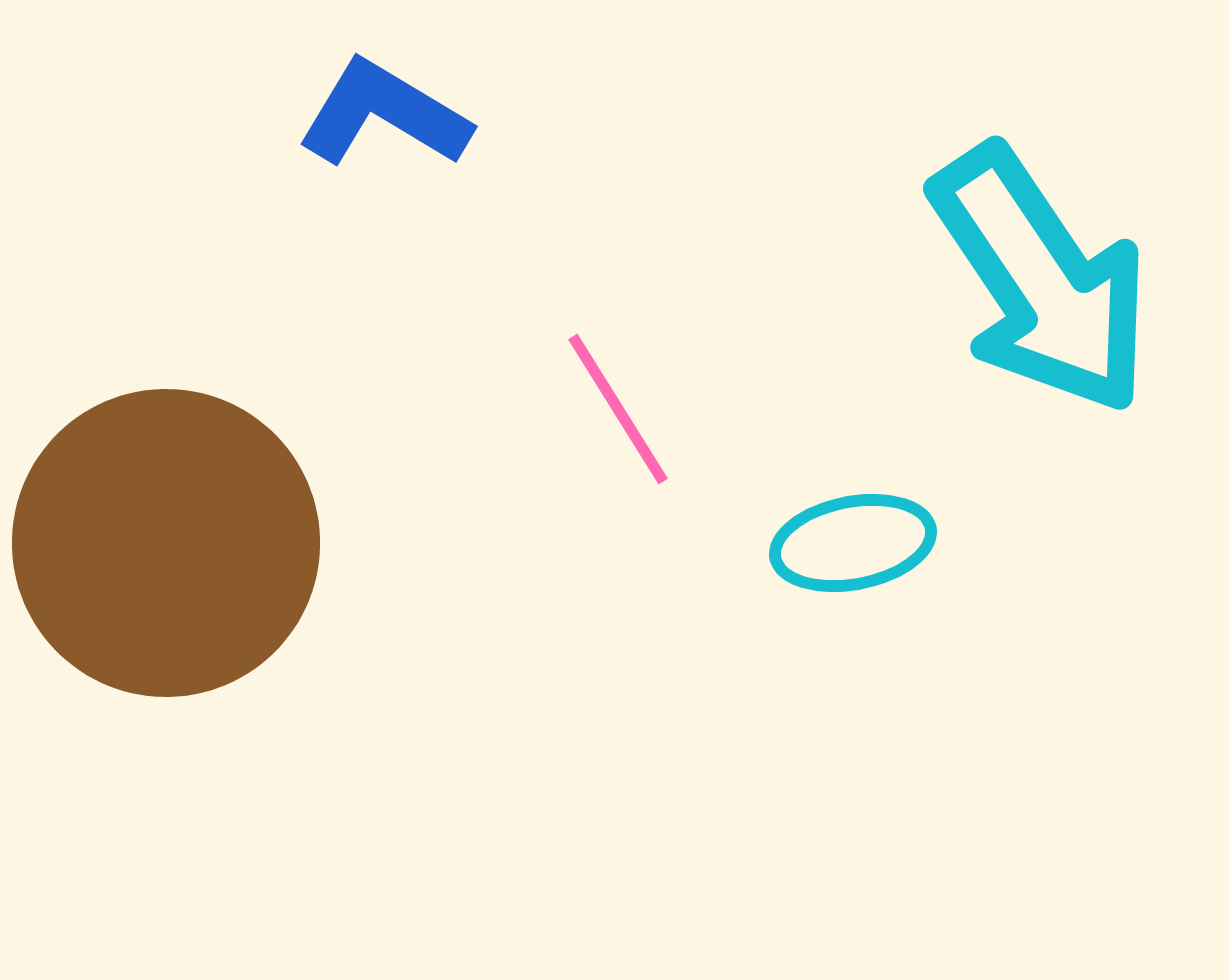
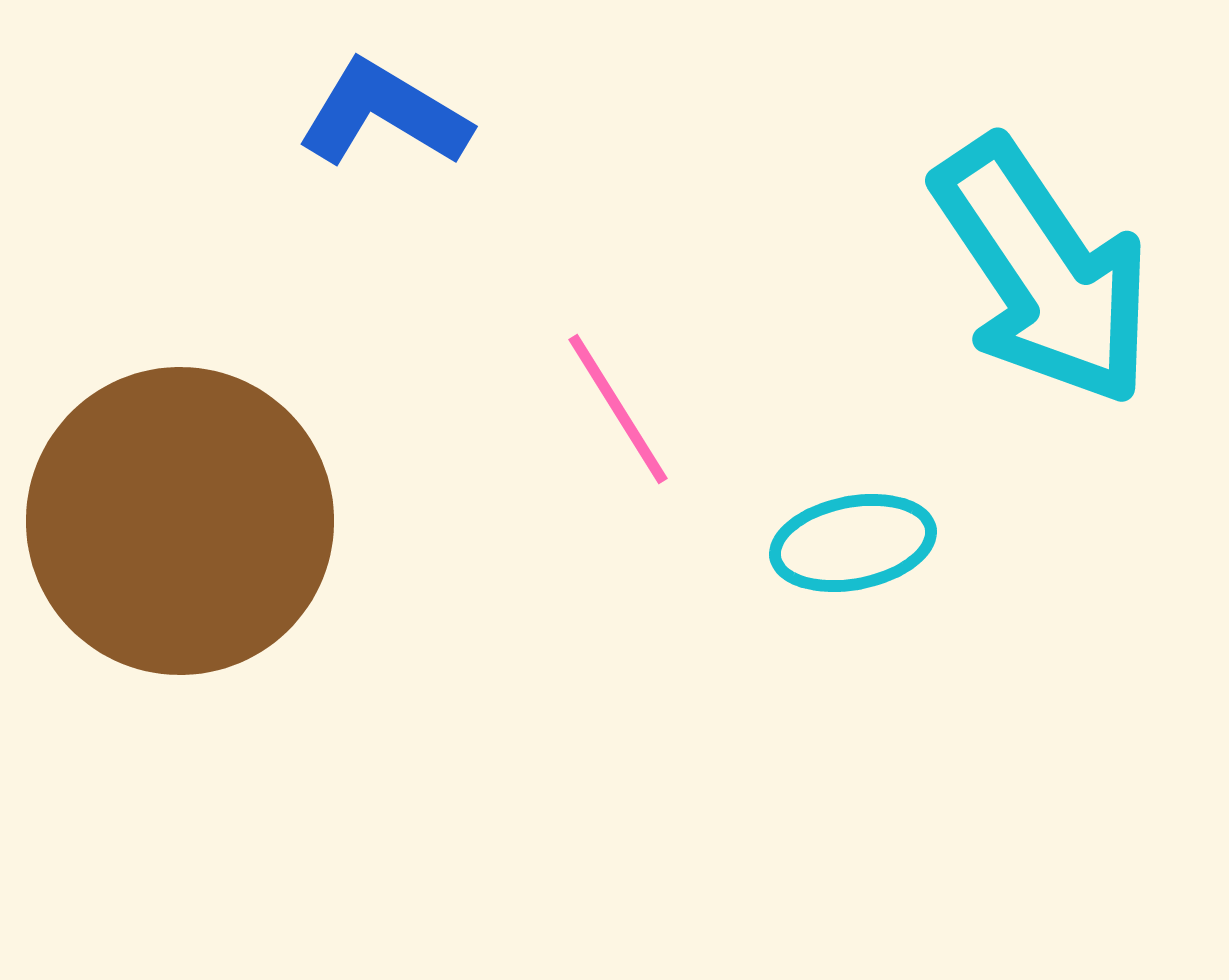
cyan arrow: moved 2 px right, 8 px up
brown circle: moved 14 px right, 22 px up
